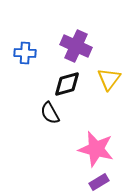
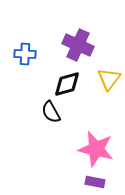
purple cross: moved 2 px right, 1 px up
blue cross: moved 1 px down
black semicircle: moved 1 px right, 1 px up
purple rectangle: moved 4 px left; rotated 42 degrees clockwise
